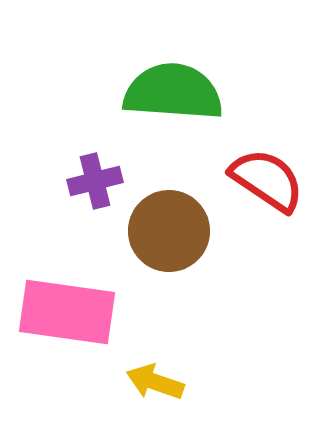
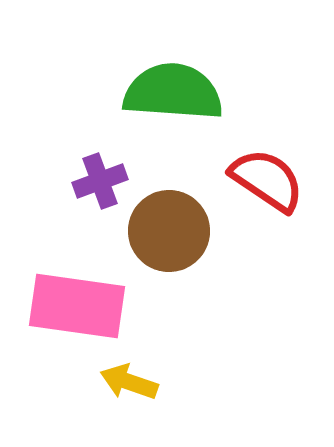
purple cross: moved 5 px right; rotated 6 degrees counterclockwise
pink rectangle: moved 10 px right, 6 px up
yellow arrow: moved 26 px left
